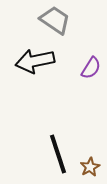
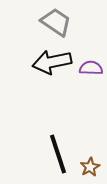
gray trapezoid: moved 1 px right, 2 px down
black arrow: moved 17 px right, 1 px down
purple semicircle: rotated 120 degrees counterclockwise
